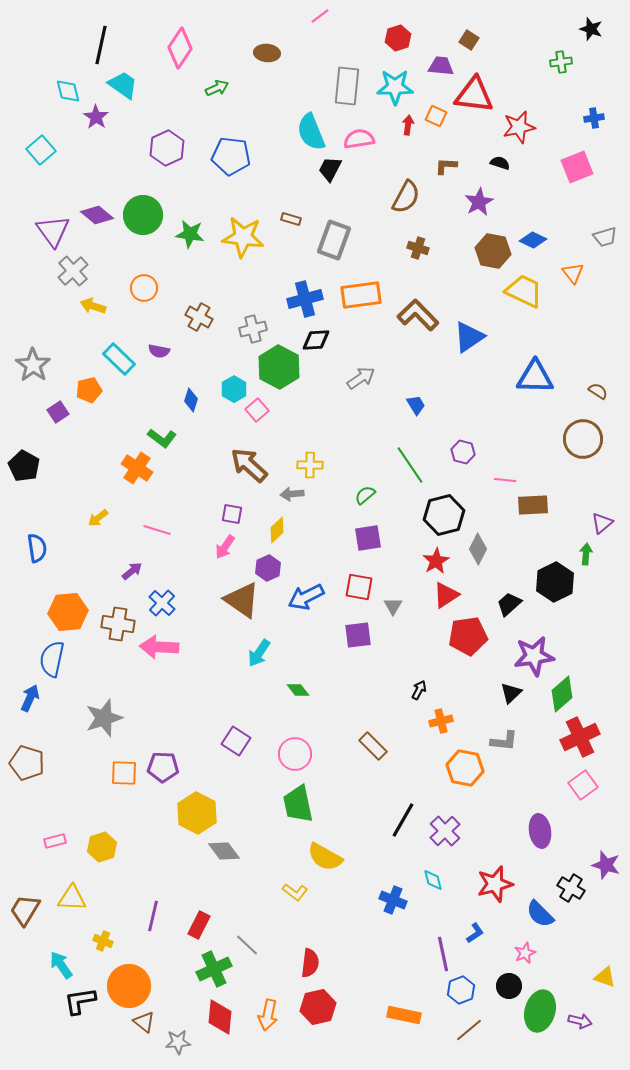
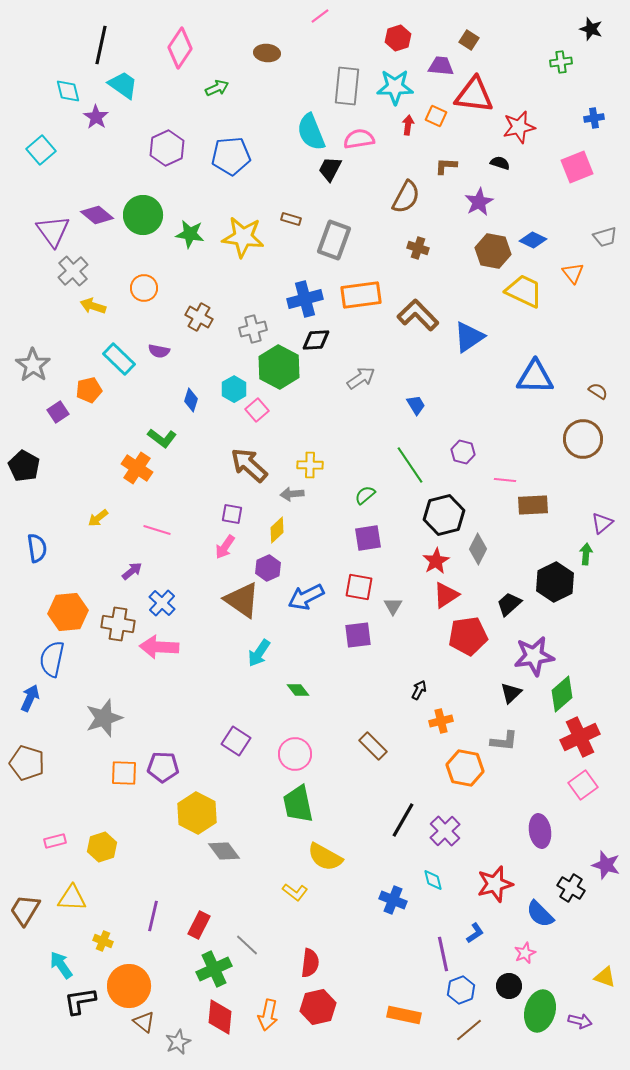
blue pentagon at (231, 156): rotated 12 degrees counterclockwise
gray star at (178, 1042): rotated 20 degrees counterclockwise
